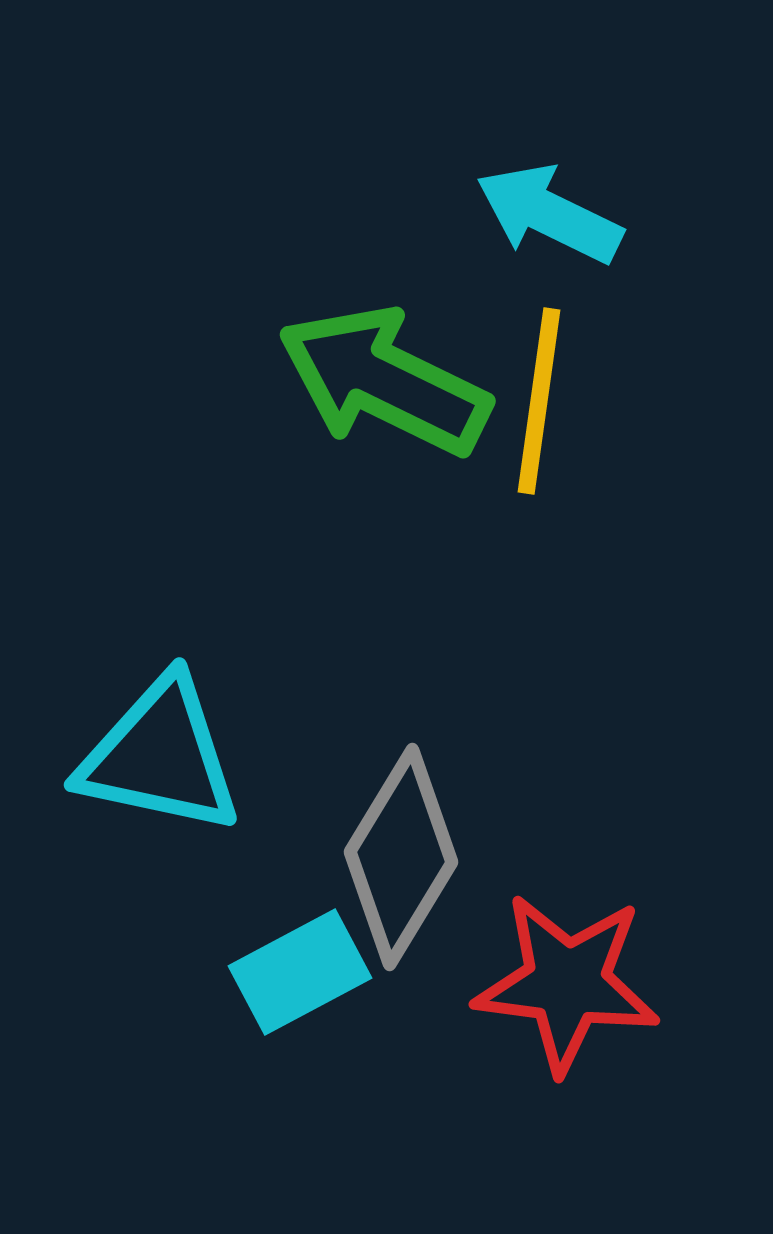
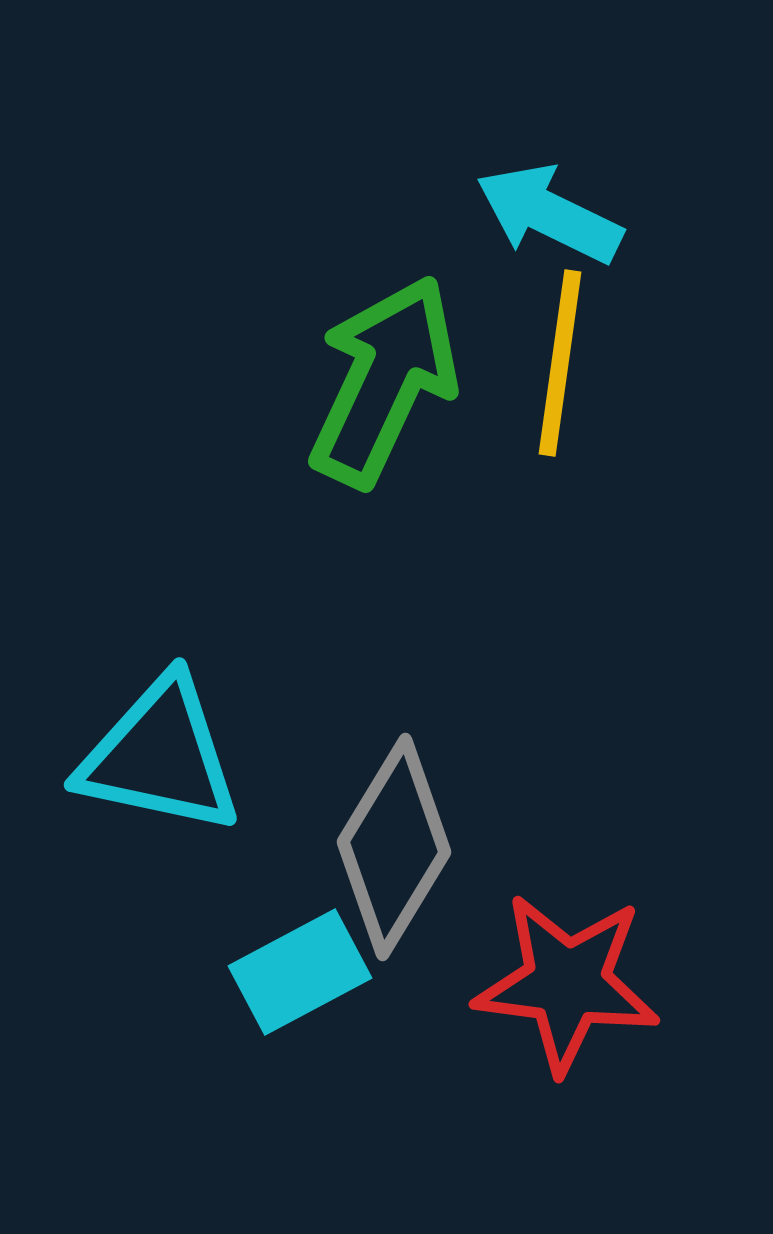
green arrow: rotated 89 degrees clockwise
yellow line: moved 21 px right, 38 px up
gray diamond: moved 7 px left, 10 px up
